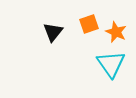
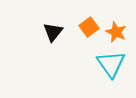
orange square: moved 3 px down; rotated 18 degrees counterclockwise
